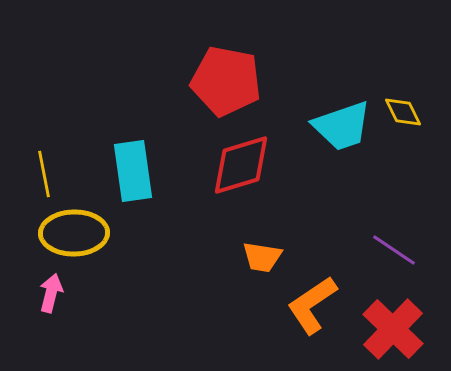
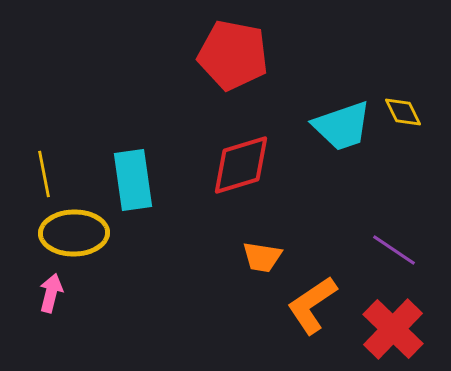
red pentagon: moved 7 px right, 26 px up
cyan rectangle: moved 9 px down
